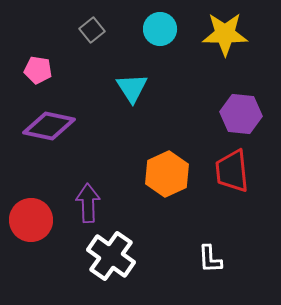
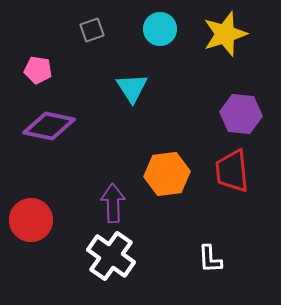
gray square: rotated 20 degrees clockwise
yellow star: rotated 18 degrees counterclockwise
orange hexagon: rotated 18 degrees clockwise
purple arrow: moved 25 px right
